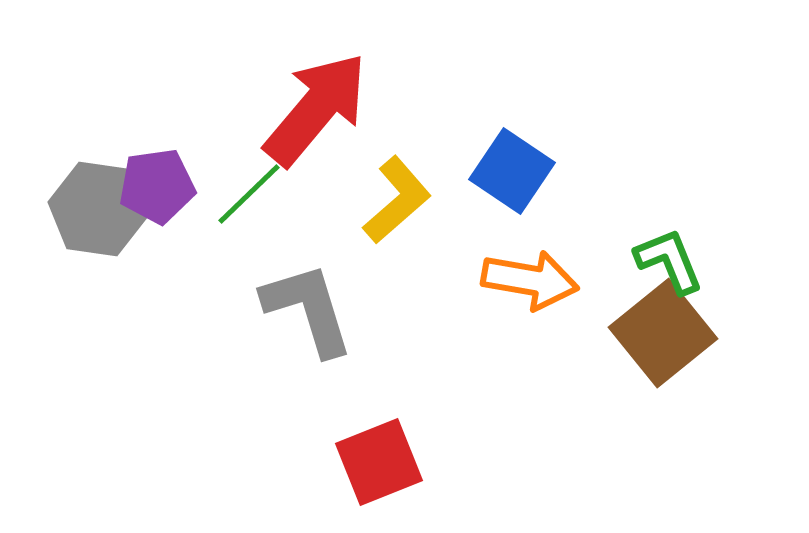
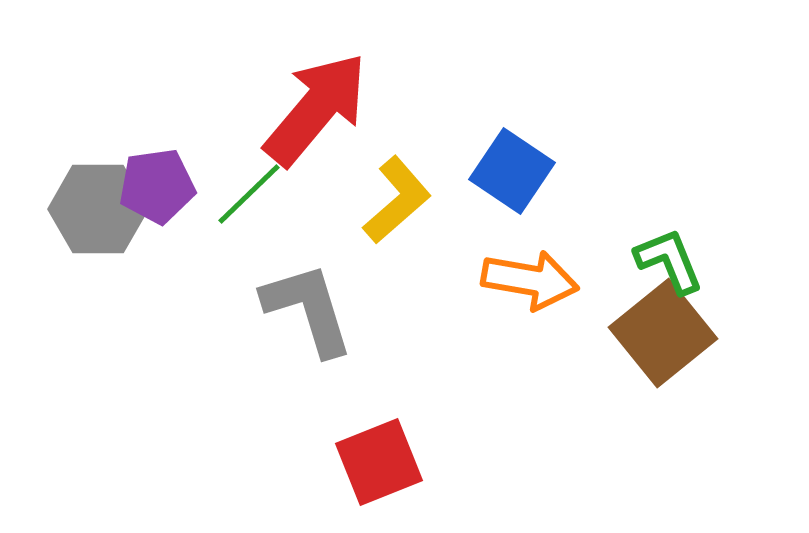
gray hexagon: rotated 8 degrees counterclockwise
